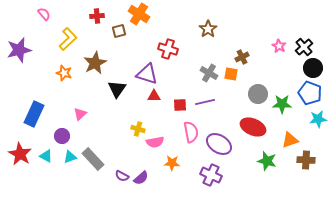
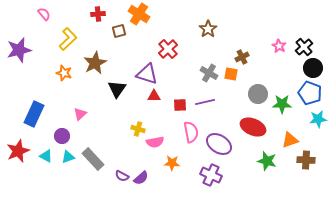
red cross at (97, 16): moved 1 px right, 2 px up
red cross at (168, 49): rotated 30 degrees clockwise
red star at (20, 154): moved 2 px left, 3 px up; rotated 20 degrees clockwise
cyan triangle at (70, 157): moved 2 px left
